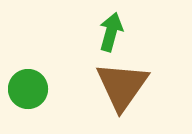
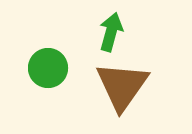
green circle: moved 20 px right, 21 px up
